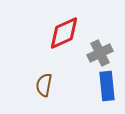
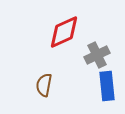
red diamond: moved 1 px up
gray cross: moved 3 px left, 2 px down
